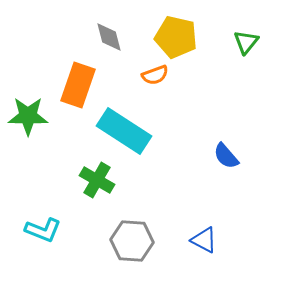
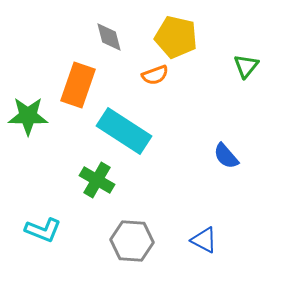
green triangle: moved 24 px down
